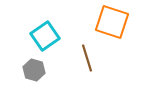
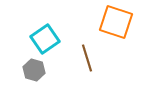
orange square: moved 4 px right
cyan square: moved 3 px down
